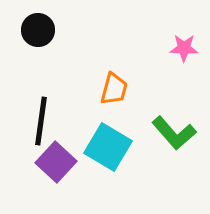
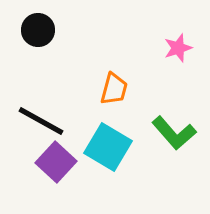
pink star: moved 6 px left; rotated 20 degrees counterclockwise
black line: rotated 69 degrees counterclockwise
